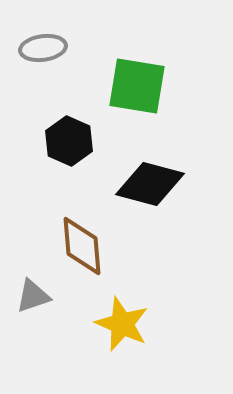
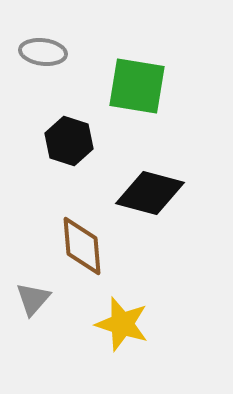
gray ellipse: moved 4 px down; rotated 15 degrees clockwise
black hexagon: rotated 6 degrees counterclockwise
black diamond: moved 9 px down
gray triangle: moved 3 px down; rotated 30 degrees counterclockwise
yellow star: rotated 6 degrees counterclockwise
